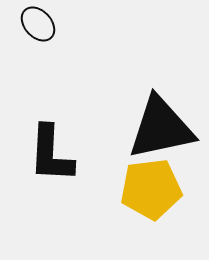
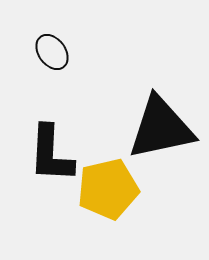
black ellipse: moved 14 px right, 28 px down; rotated 6 degrees clockwise
yellow pentagon: moved 43 px left; rotated 6 degrees counterclockwise
